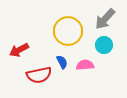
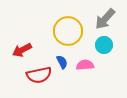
red arrow: moved 3 px right
